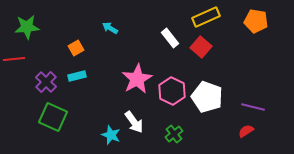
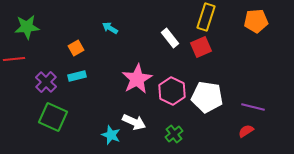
yellow rectangle: rotated 48 degrees counterclockwise
orange pentagon: rotated 15 degrees counterclockwise
red square: rotated 25 degrees clockwise
white pentagon: rotated 12 degrees counterclockwise
white arrow: rotated 30 degrees counterclockwise
